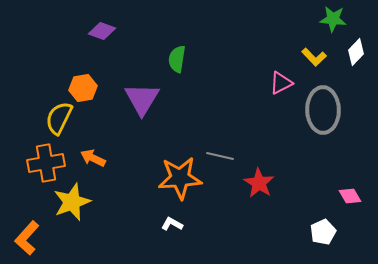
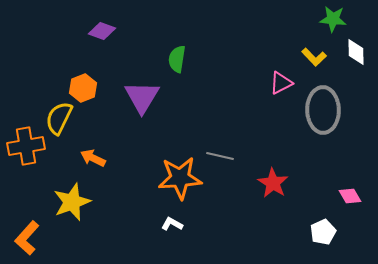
white diamond: rotated 44 degrees counterclockwise
orange hexagon: rotated 12 degrees counterclockwise
purple triangle: moved 2 px up
orange cross: moved 20 px left, 17 px up
red star: moved 14 px right
